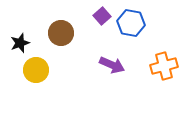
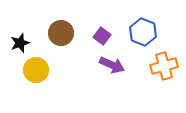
purple square: moved 20 px down; rotated 12 degrees counterclockwise
blue hexagon: moved 12 px right, 9 px down; rotated 12 degrees clockwise
